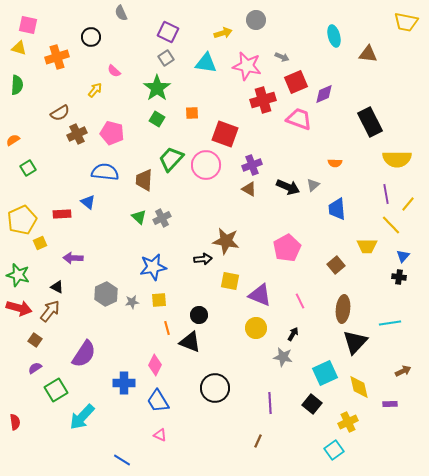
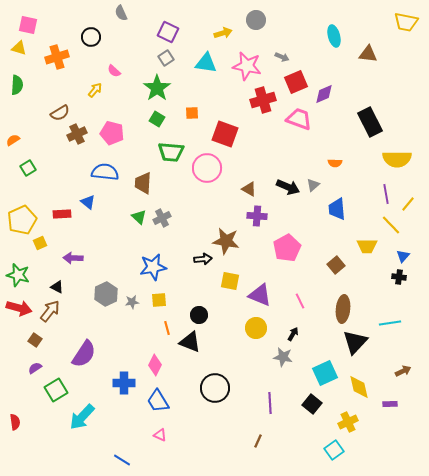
green trapezoid at (171, 159): moved 7 px up; rotated 128 degrees counterclockwise
pink circle at (206, 165): moved 1 px right, 3 px down
purple cross at (252, 165): moved 5 px right, 51 px down; rotated 24 degrees clockwise
brown trapezoid at (144, 180): moved 1 px left, 3 px down
